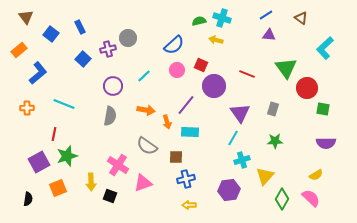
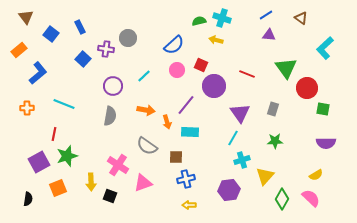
purple cross at (108, 49): moved 2 px left; rotated 21 degrees clockwise
